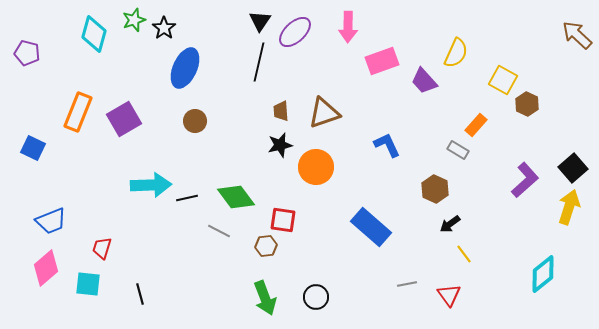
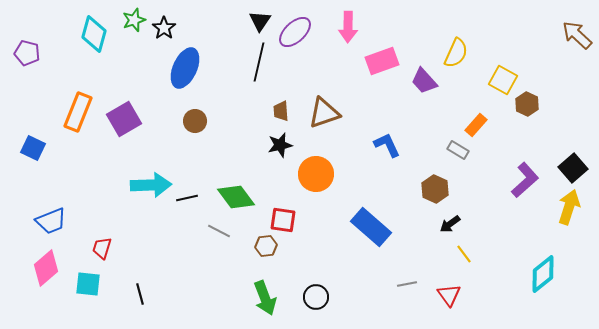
orange circle at (316, 167): moved 7 px down
